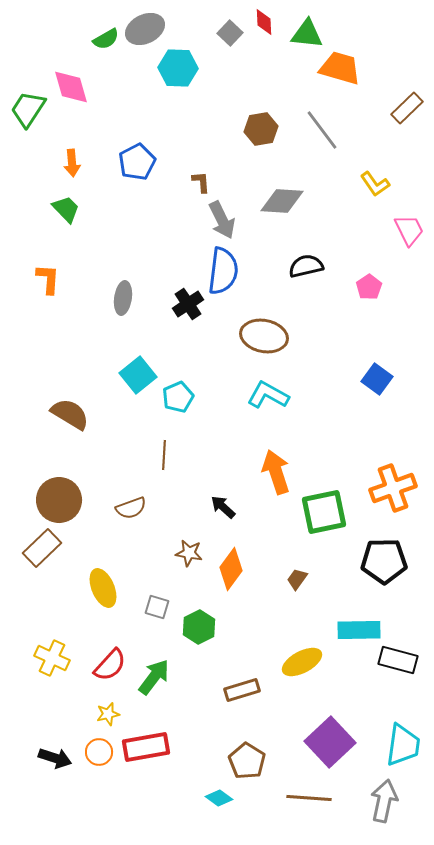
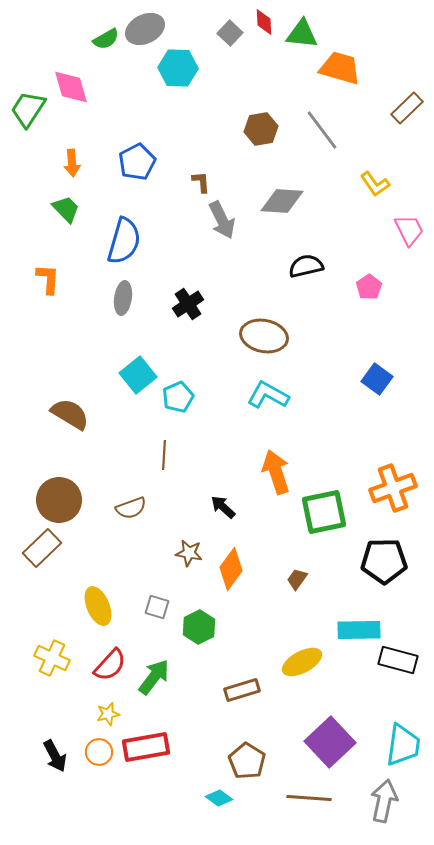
green triangle at (307, 34): moved 5 px left
blue semicircle at (223, 271): moved 99 px left, 30 px up; rotated 9 degrees clockwise
yellow ellipse at (103, 588): moved 5 px left, 18 px down
black arrow at (55, 758): moved 2 px up; rotated 44 degrees clockwise
